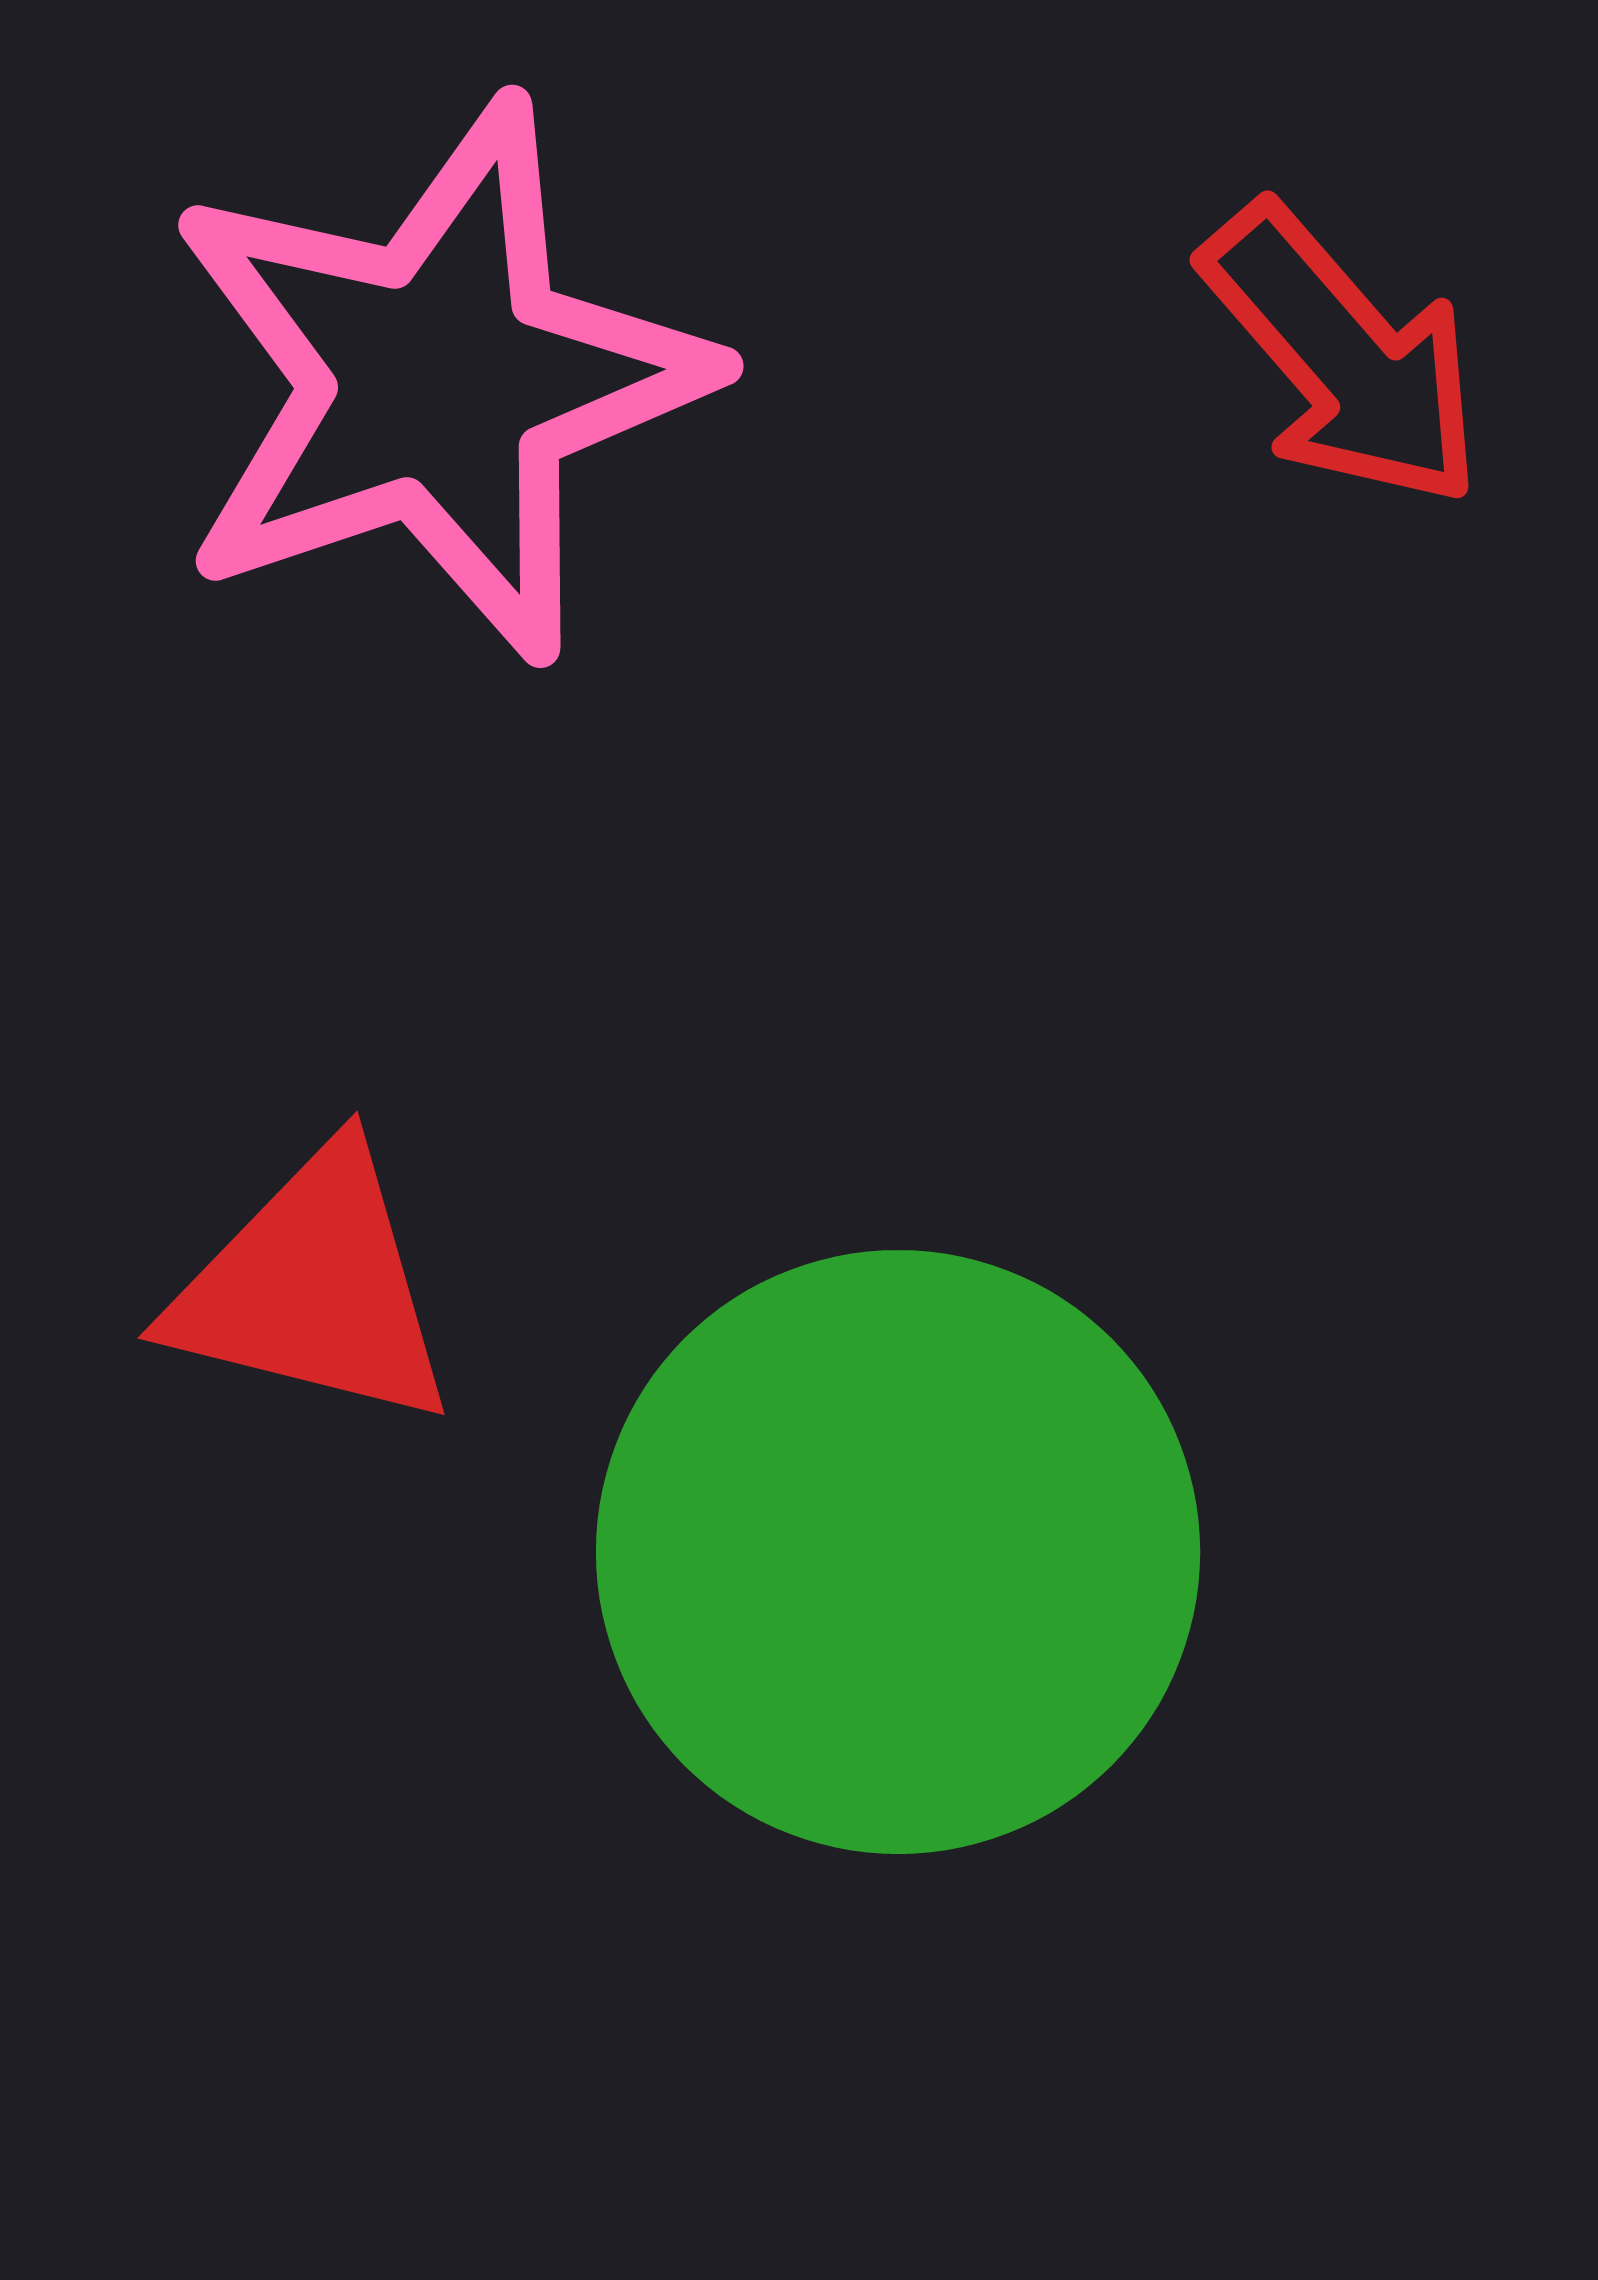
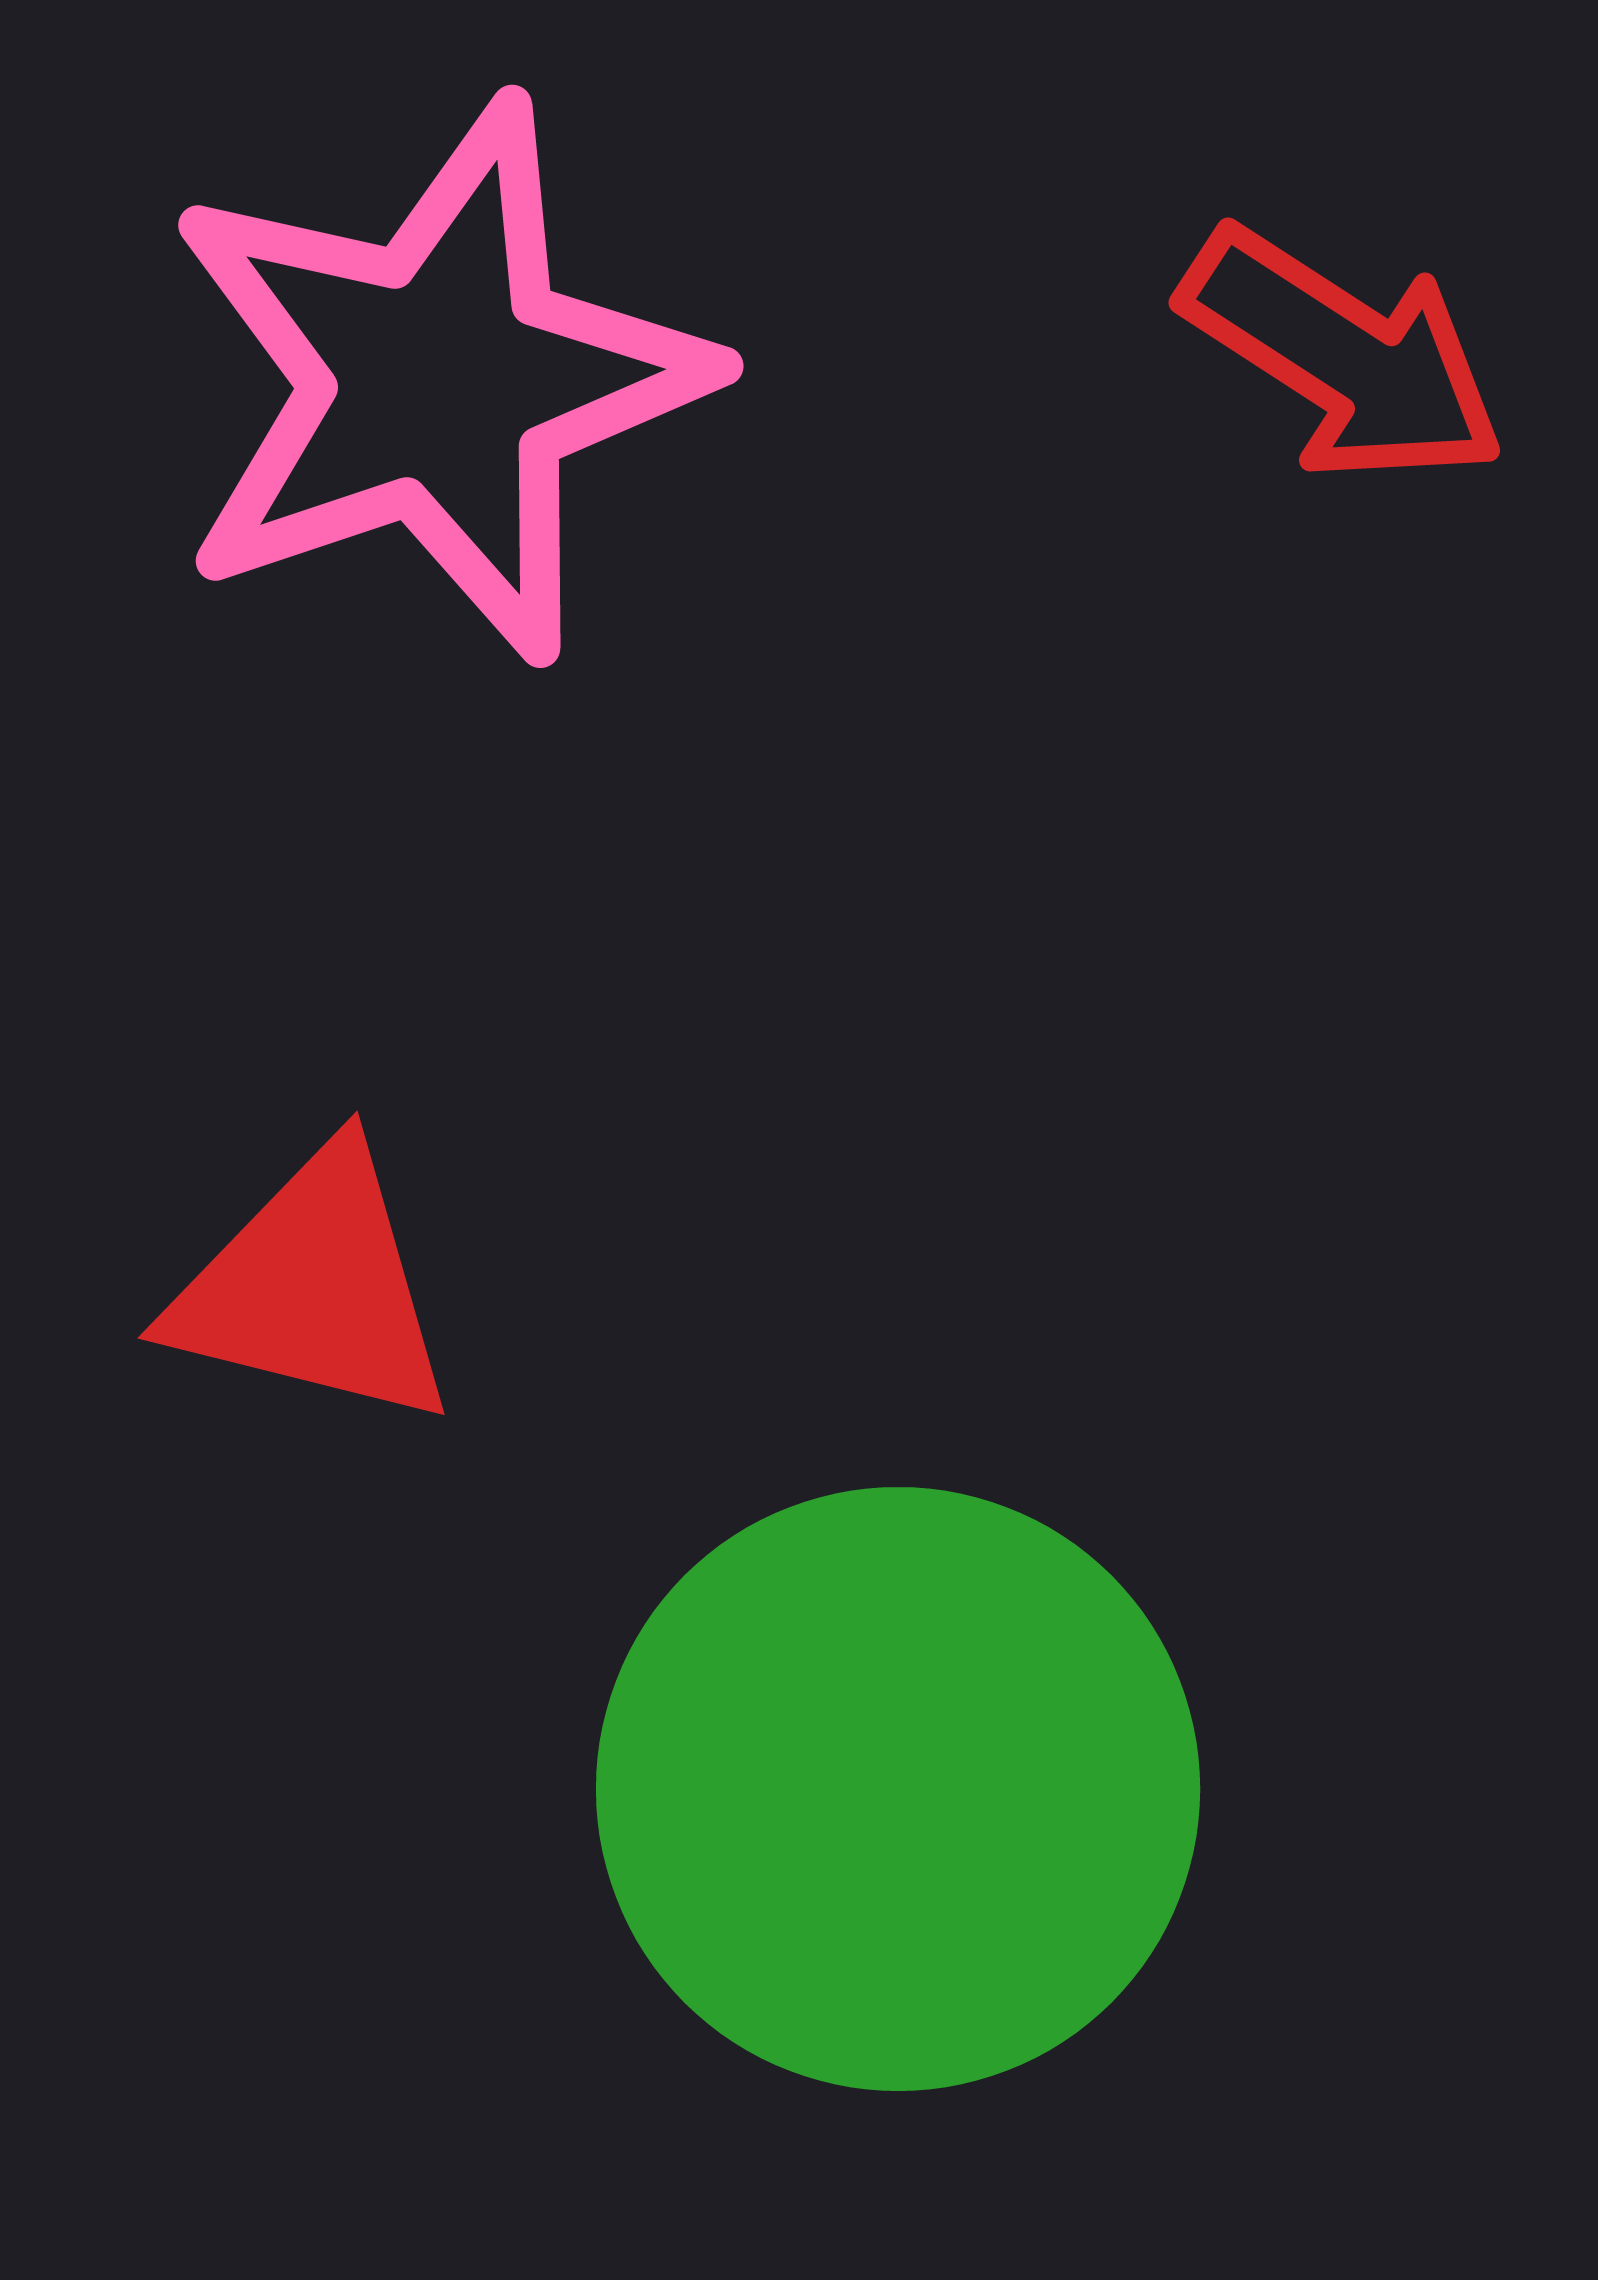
red arrow: rotated 16 degrees counterclockwise
green circle: moved 237 px down
